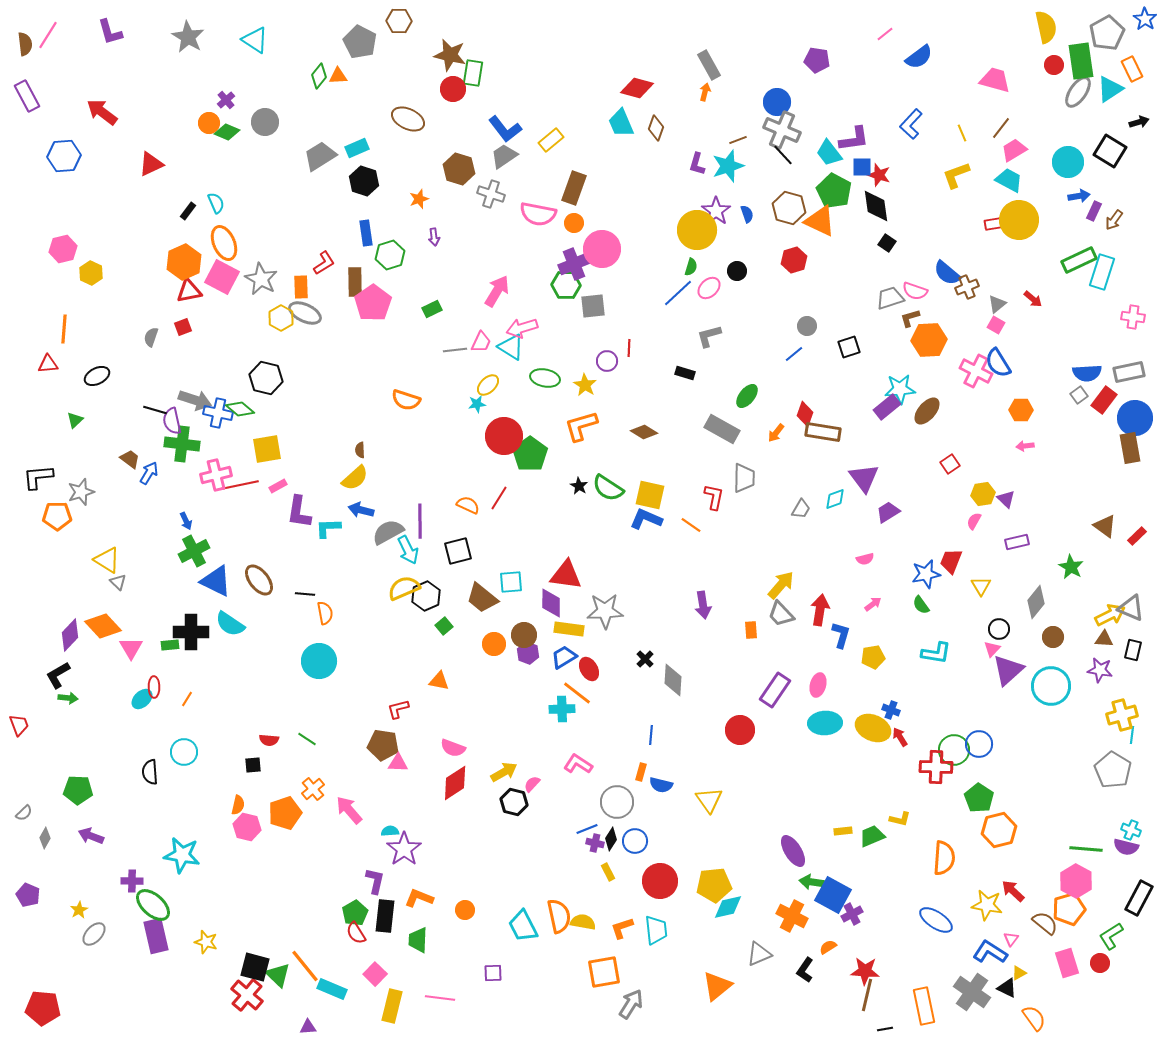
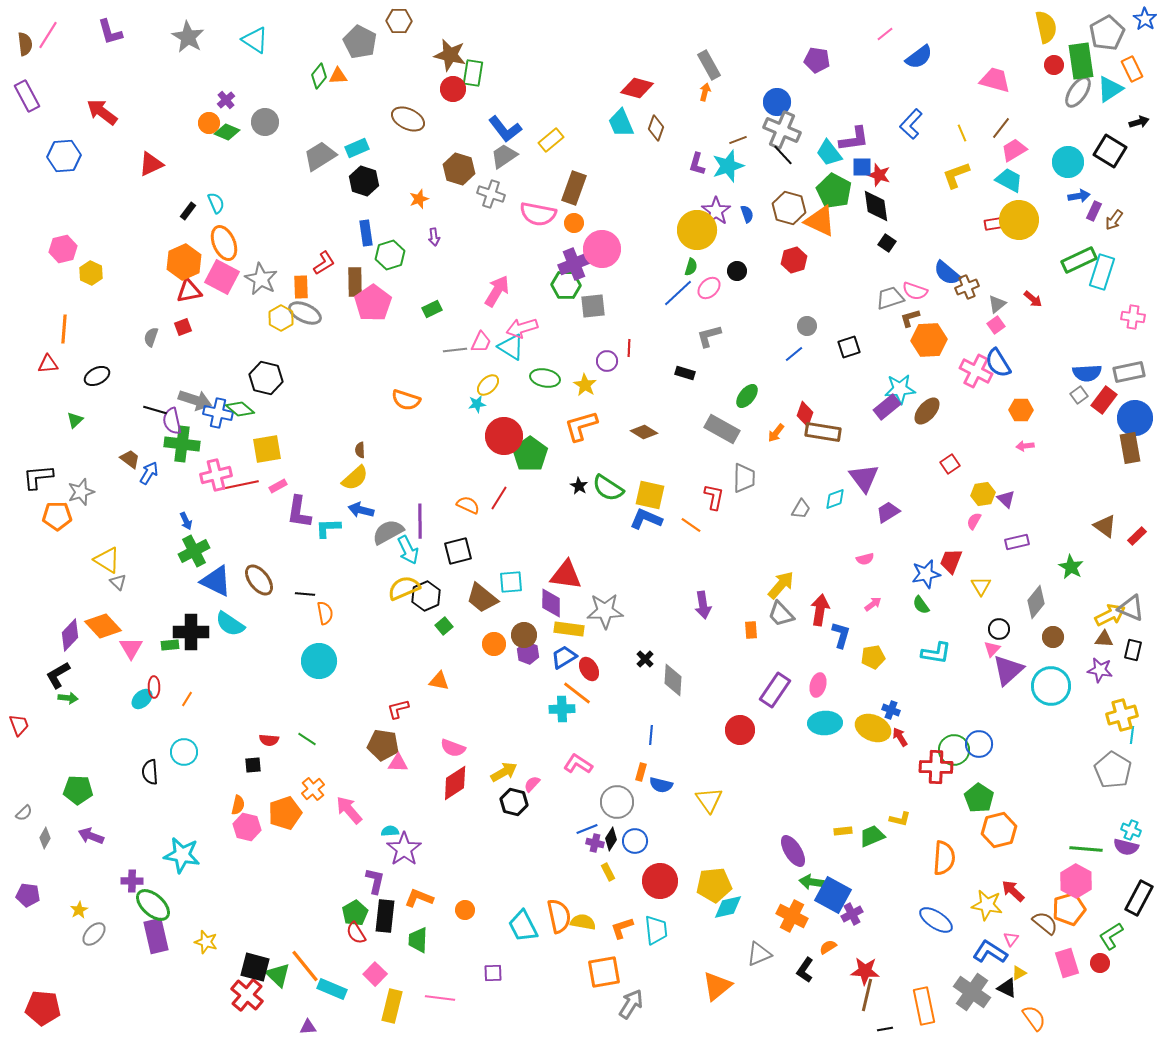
pink square at (996, 325): rotated 24 degrees clockwise
purple pentagon at (28, 895): rotated 15 degrees counterclockwise
